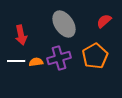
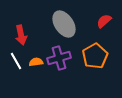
white line: rotated 60 degrees clockwise
